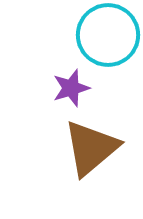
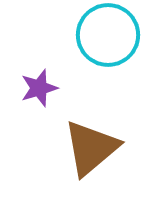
purple star: moved 32 px left
